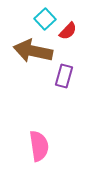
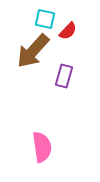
cyan square: rotated 35 degrees counterclockwise
brown arrow: rotated 60 degrees counterclockwise
pink semicircle: moved 3 px right, 1 px down
